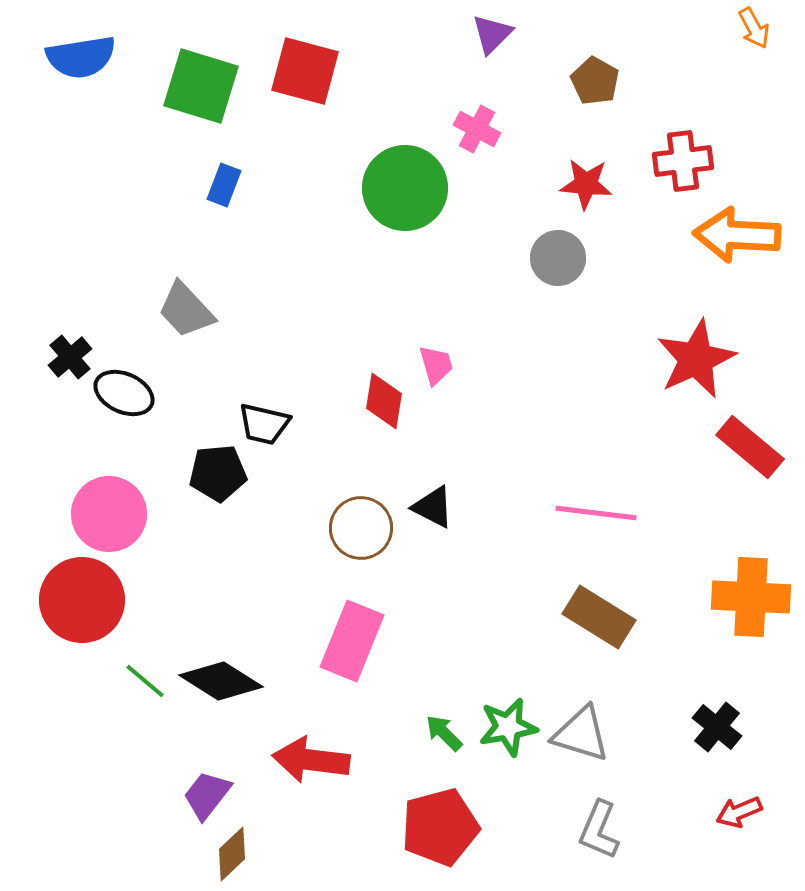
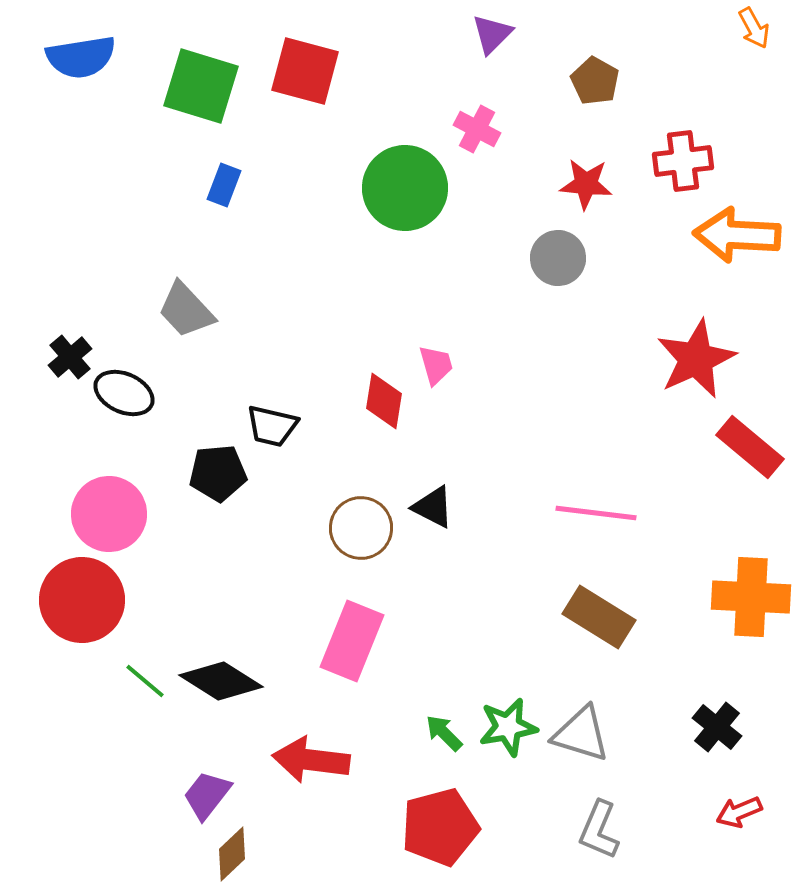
black trapezoid at (264, 424): moved 8 px right, 2 px down
